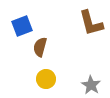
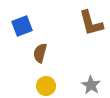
brown semicircle: moved 6 px down
yellow circle: moved 7 px down
